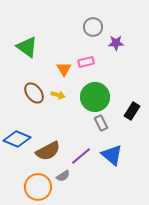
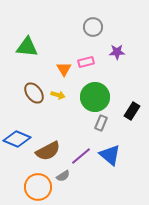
purple star: moved 1 px right, 9 px down
green triangle: rotated 30 degrees counterclockwise
gray rectangle: rotated 49 degrees clockwise
blue triangle: moved 2 px left
